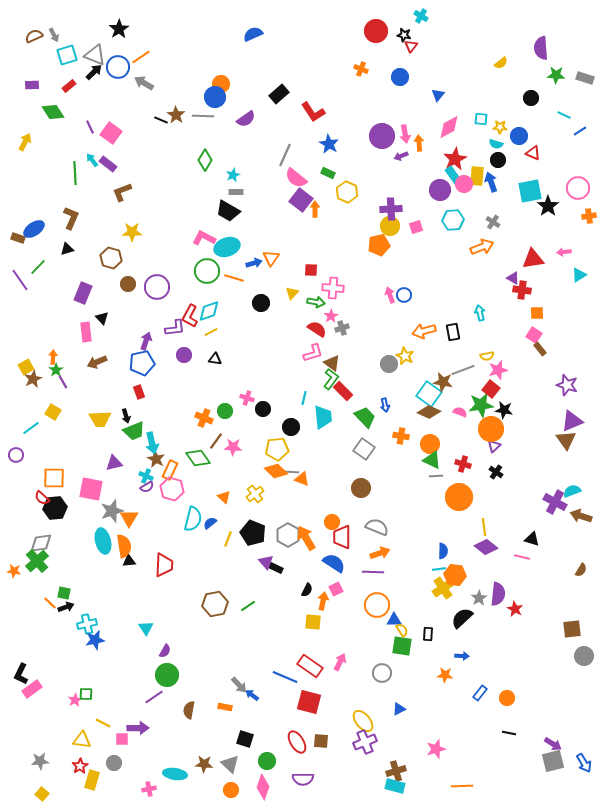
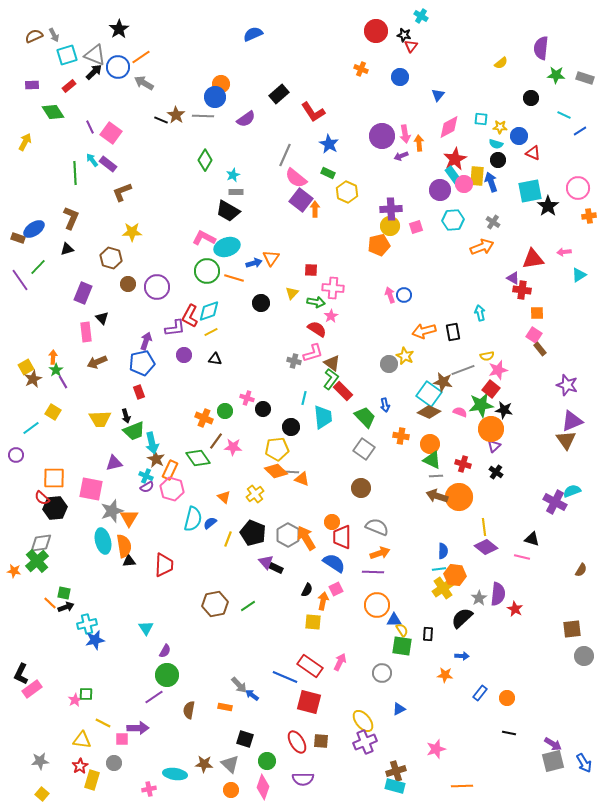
purple semicircle at (541, 48): rotated 10 degrees clockwise
gray cross at (342, 328): moved 48 px left, 33 px down; rotated 32 degrees clockwise
brown arrow at (581, 516): moved 144 px left, 20 px up
